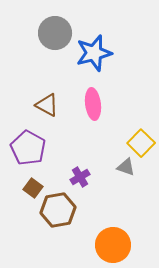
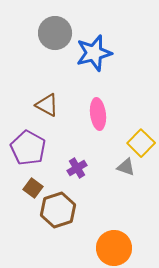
pink ellipse: moved 5 px right, 10 px down
purple cross: moved 3 px left, 9 px up
brown hexagon: rotated 8 degrees counterclockwise
orange circle: moved 1 px right, 3 px down
